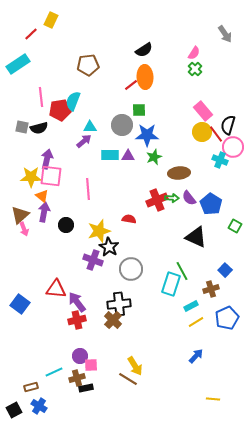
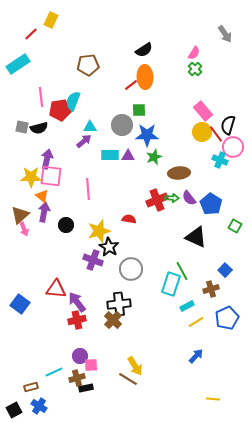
cyan rectangle at (191, 306): moved 4 px left
